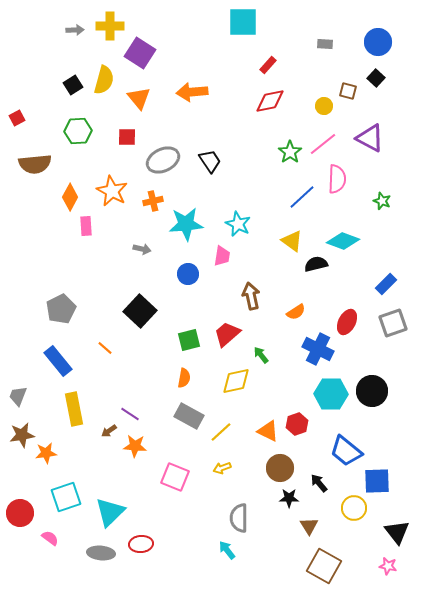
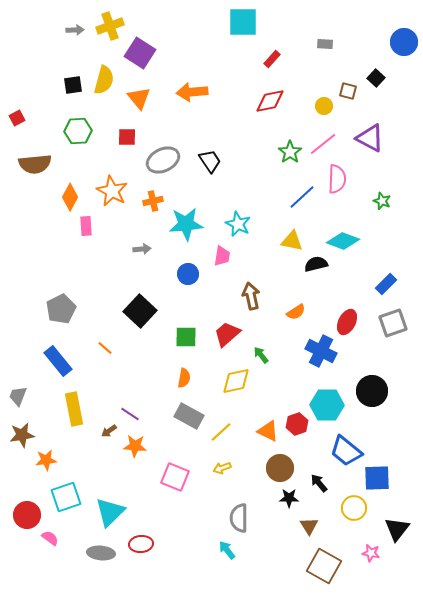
yellow cross at (110, 26): rotated 20 degrees counterclockwise
blue circle at (378, 42): moved 26 px right
red rectangle at (268, 65): moved 4 px right, 6 px up
black square at (73, 85): rotated 24 degrees clockwise
yellow triangle at (292, 241): rotated 25 degrees counterclockwise
gray arrow at (142, 249): rotated 18 degrees counterclockwise
green square at (189, 340): moved 3 px left, 3 px up; rotated 15 degrees clockwise
blue cross at (318, 349): moved 3 px right, 2 px down
cyan hexagon at (331, 394): moved 4 px left, 11 px down
orange star at (46, 453): moved 7 px down
blue square at (377, 481): moved 3 px up
red circle at (20, 513): moved 7 px right, 2 px down
black triangle at (397, 532): moved 3 px up; rotated 16 degrees clockwise
pink star at (388, 566): moved 17 px left, 13 px up
